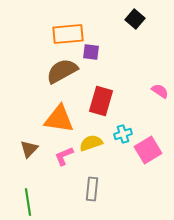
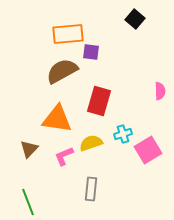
pink semicircle: rotated 54 degrees clockwise
red rectangle: moved 2 px left
orange triangle: moved 2 px left
gray rectangle: moved 1 px left
green line: rotated 12 degrees counterclockwise
